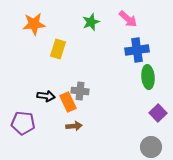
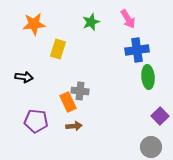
pink arrow: rotated 18 degrees clockwise
black arrow: moved 22 px left, 19 px up
purple square: moved 2 px right, 3 px down
purple pentagon: moved 13 px right, 2 px up
